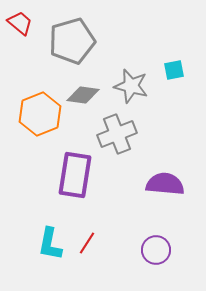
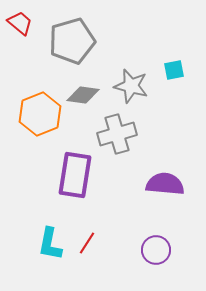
gray cross: rotated 6 degrees clockwise
